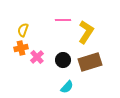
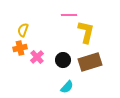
pink line: moved 6 px right, 5 px up
yellow L-shape: rotated 20 degrees counterclockwise
orange cross: moved 1 px left
